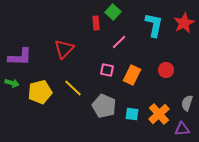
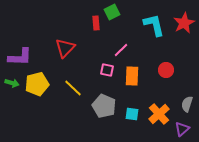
green square: moved 1 px left; rotated 21 degrees clockwise
cyan L-shape: rotated 25 degrees counterclockwise
pink line: moved 2 px right, 8 px down
red triangle: moved 1 px right, 1 px up
orange rectangle: moved 1 px down; rotated 24 degrees counterclockwise
yellow pentagon: moved 3 px left, 8 px up
gray semicircle: moved 1 px down
purple triangle: rotated 35 degrees counterclockwise
